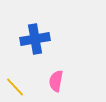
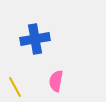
yellow line: rotated 15 degrees clockwise
